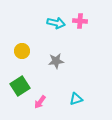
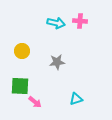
gray star: moved 1 px right, 1 px down
green square: rotated 36 degrees clockwise
pink arrow: moved 5 px left; rotated 88 degrees counterclockwise
